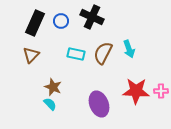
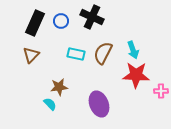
cyan arrow: moved 4 px right, 1 px down
brown star: moved 6 px right; rotated 30 degrees counterclockwise
red star: moved 16 px up
